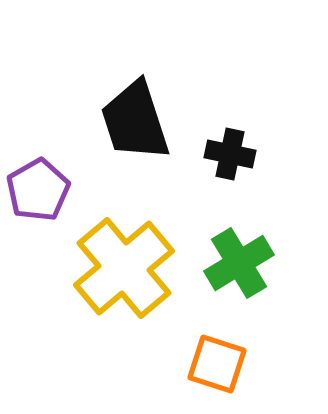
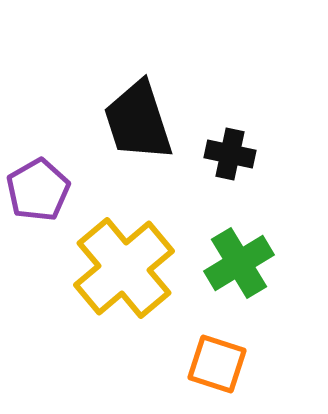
black trapezoid: moved 3 px right
